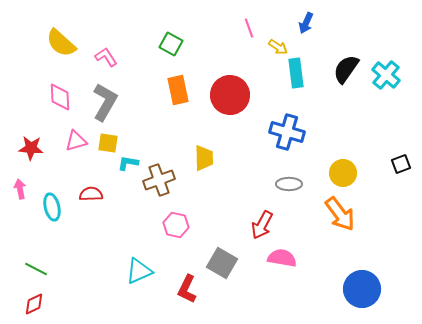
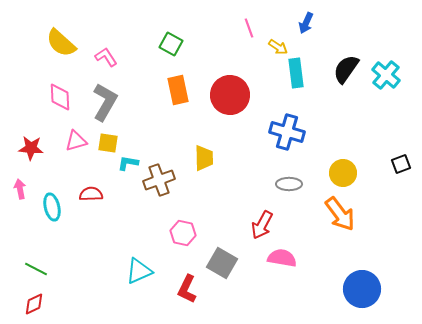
pink hexagon: moved 7 px right, 8 px down
